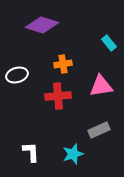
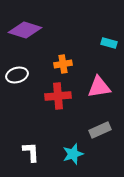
purple diamond: moved 17 px left, 5 px down
cyan rectangle: rotated 35 degrees counterclockwise
pink triangle: moved 2 px left, 1 px down
gray rectangle: moved 1 px right
